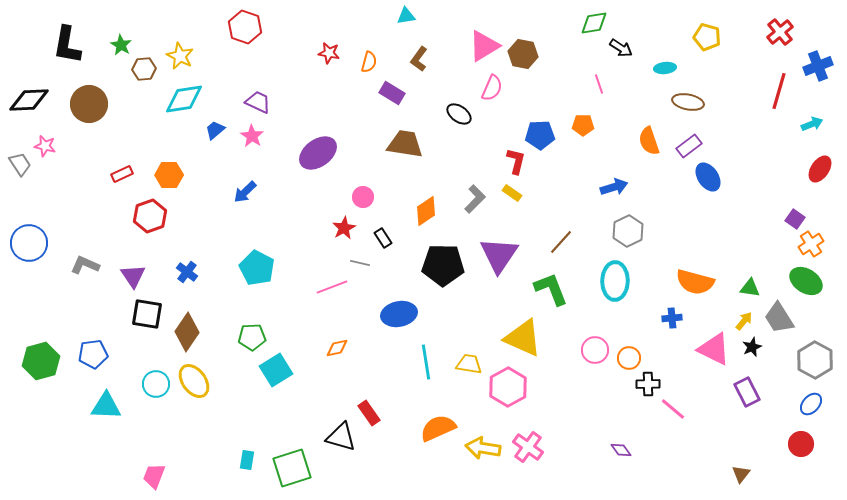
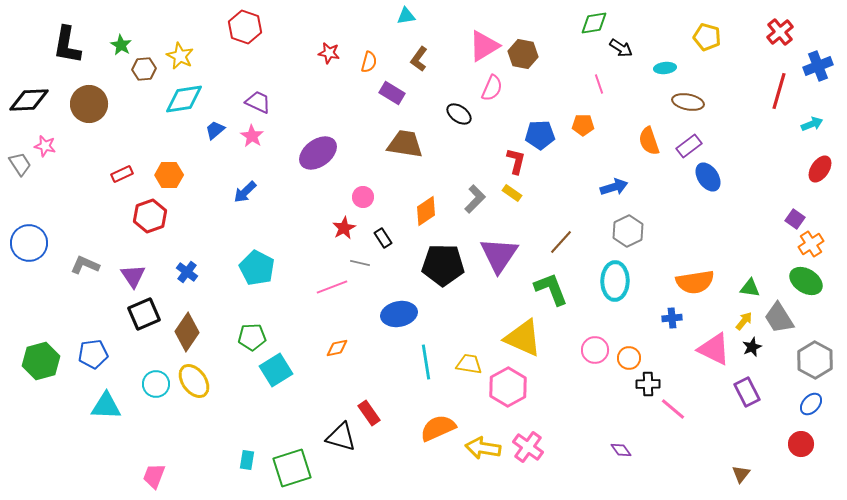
orange semicircle at (695, 282): rotated 24 degrees counterclockwise
black square at (147, 314): moved 3 px left; rotated 32 degrees counterclockwise
